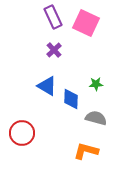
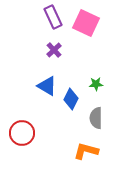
blue diamond: rotated 25 degrees clockwise
gray semicircle: rotated 105 degrees counterclockwise
